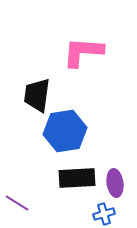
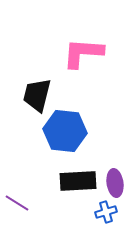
pink L-shape: moved 1 px down
black trapezoid: rotated 6 degrees clockwise
blue hexagon: rotated 15 degrees clockwise
black rectangle: moved 1 px right, 3 px down
blue cross: moved 2 px right, 2 px up
